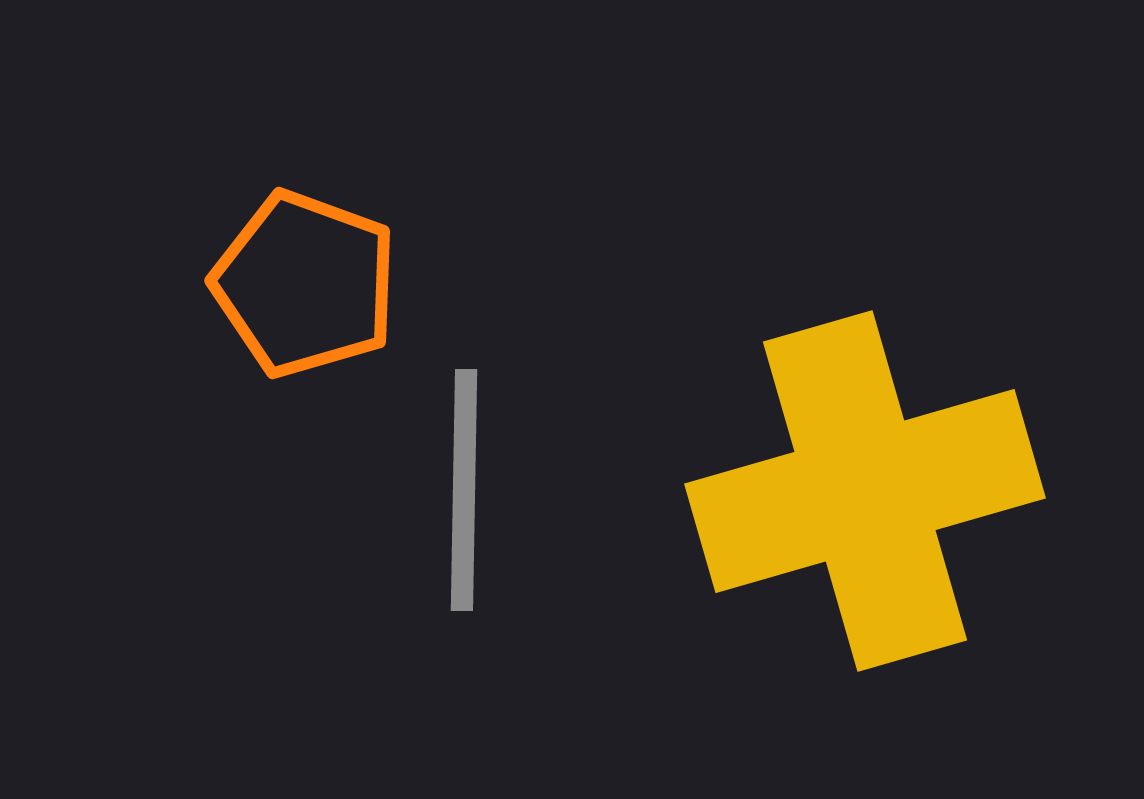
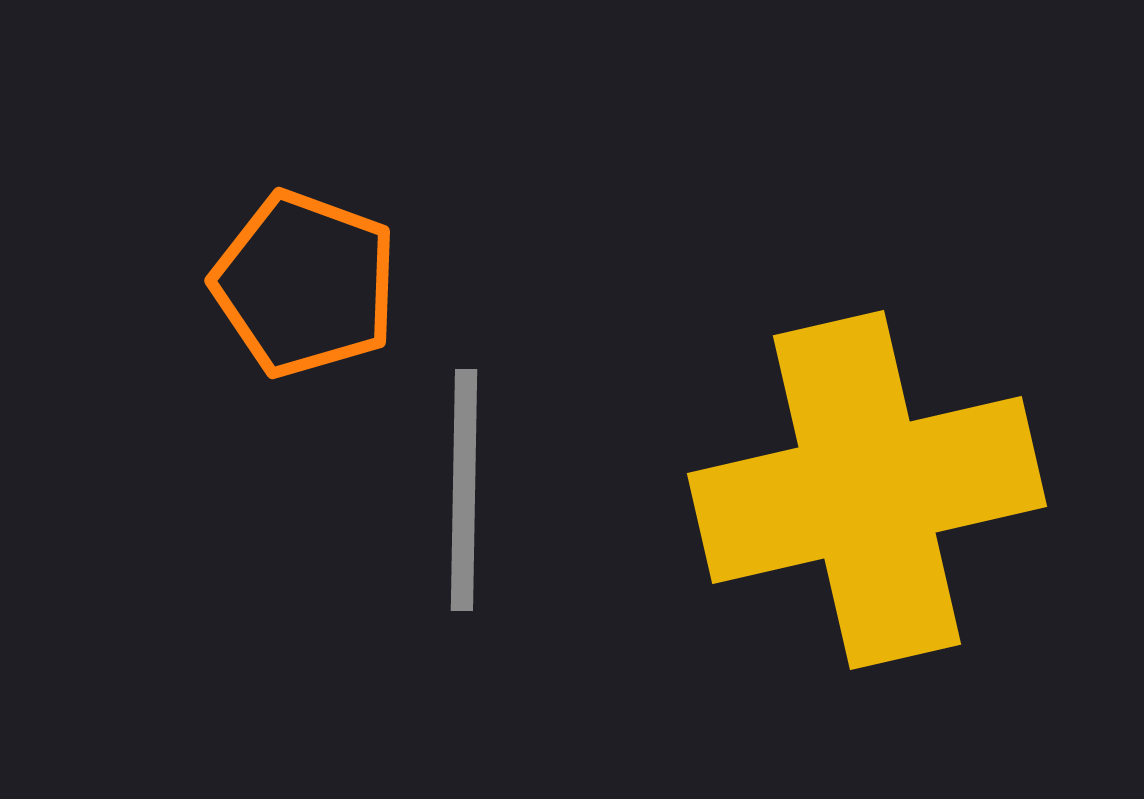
yellow cross: moved 2 px right, 1 px up; rotated 3 degrees clockwise
